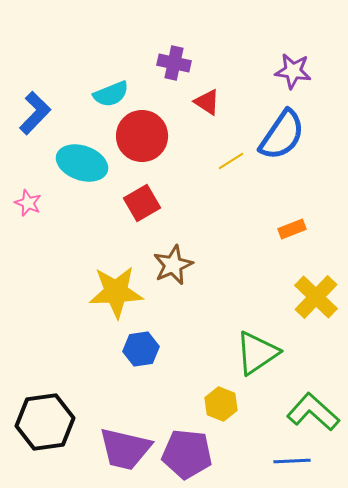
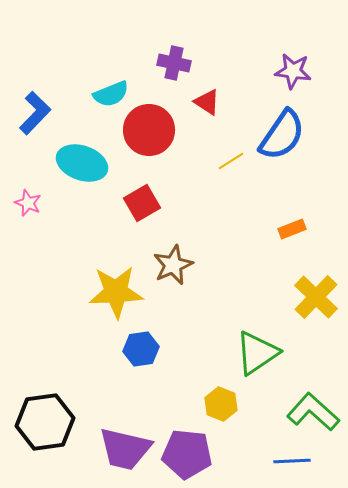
red circle: moved 7 px right, 6 px up
